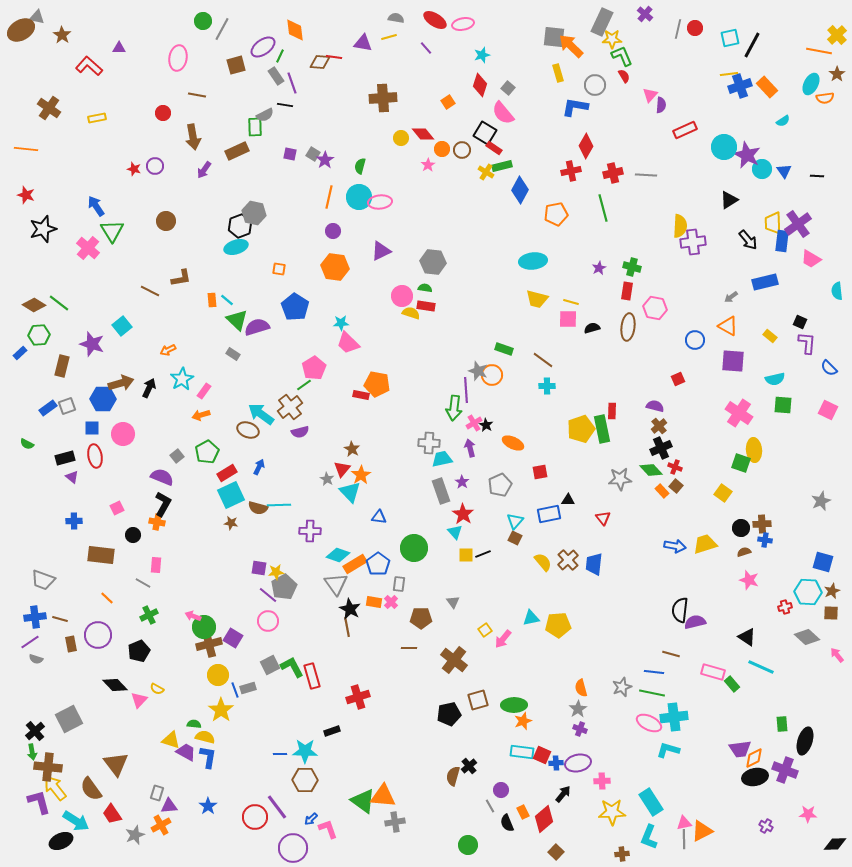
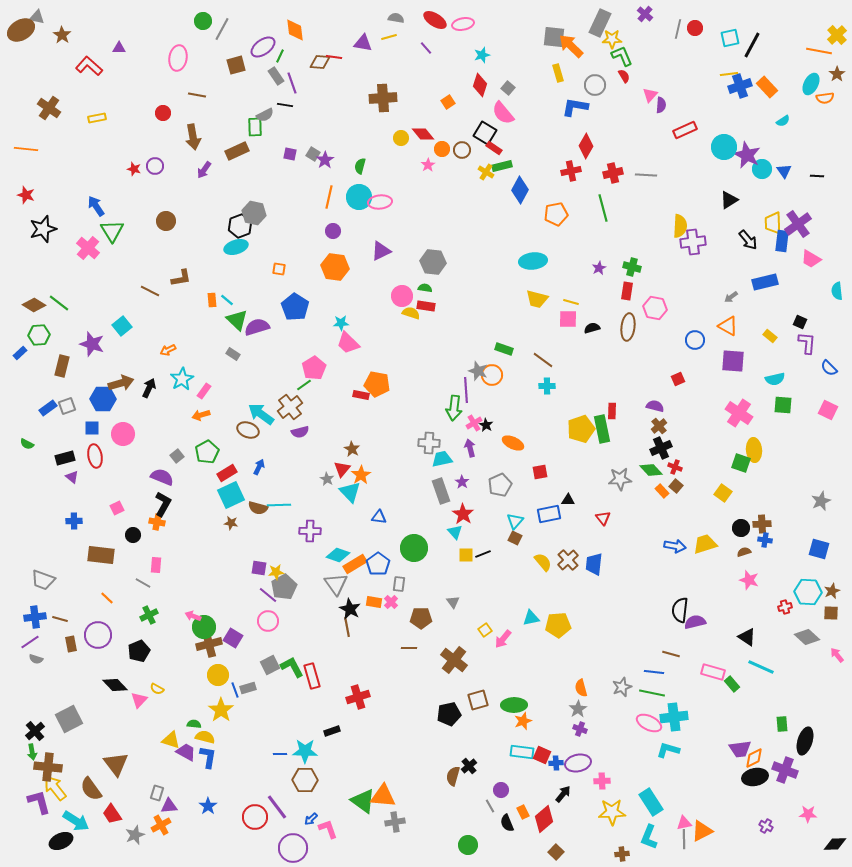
gray rectangle at (602, 22): moved 2 px left, 1 px down
blue square at (823, 562): moved 4 px left, 13 px up
